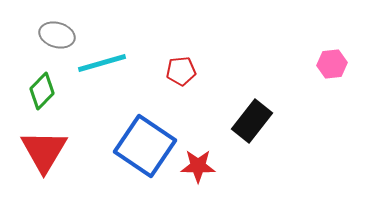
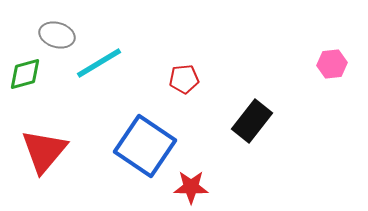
cyan line: moved 3 px left; rotated 15 degrees counterclockwise
red pentagon: moved 3 px right, 8 px down
green diamond: moved 17 px left, 17 px up; rotated 30 degrees clockwise
red triangle: rotated 9 degrees clockwise
red star: moved 7 px left, 21 px down
